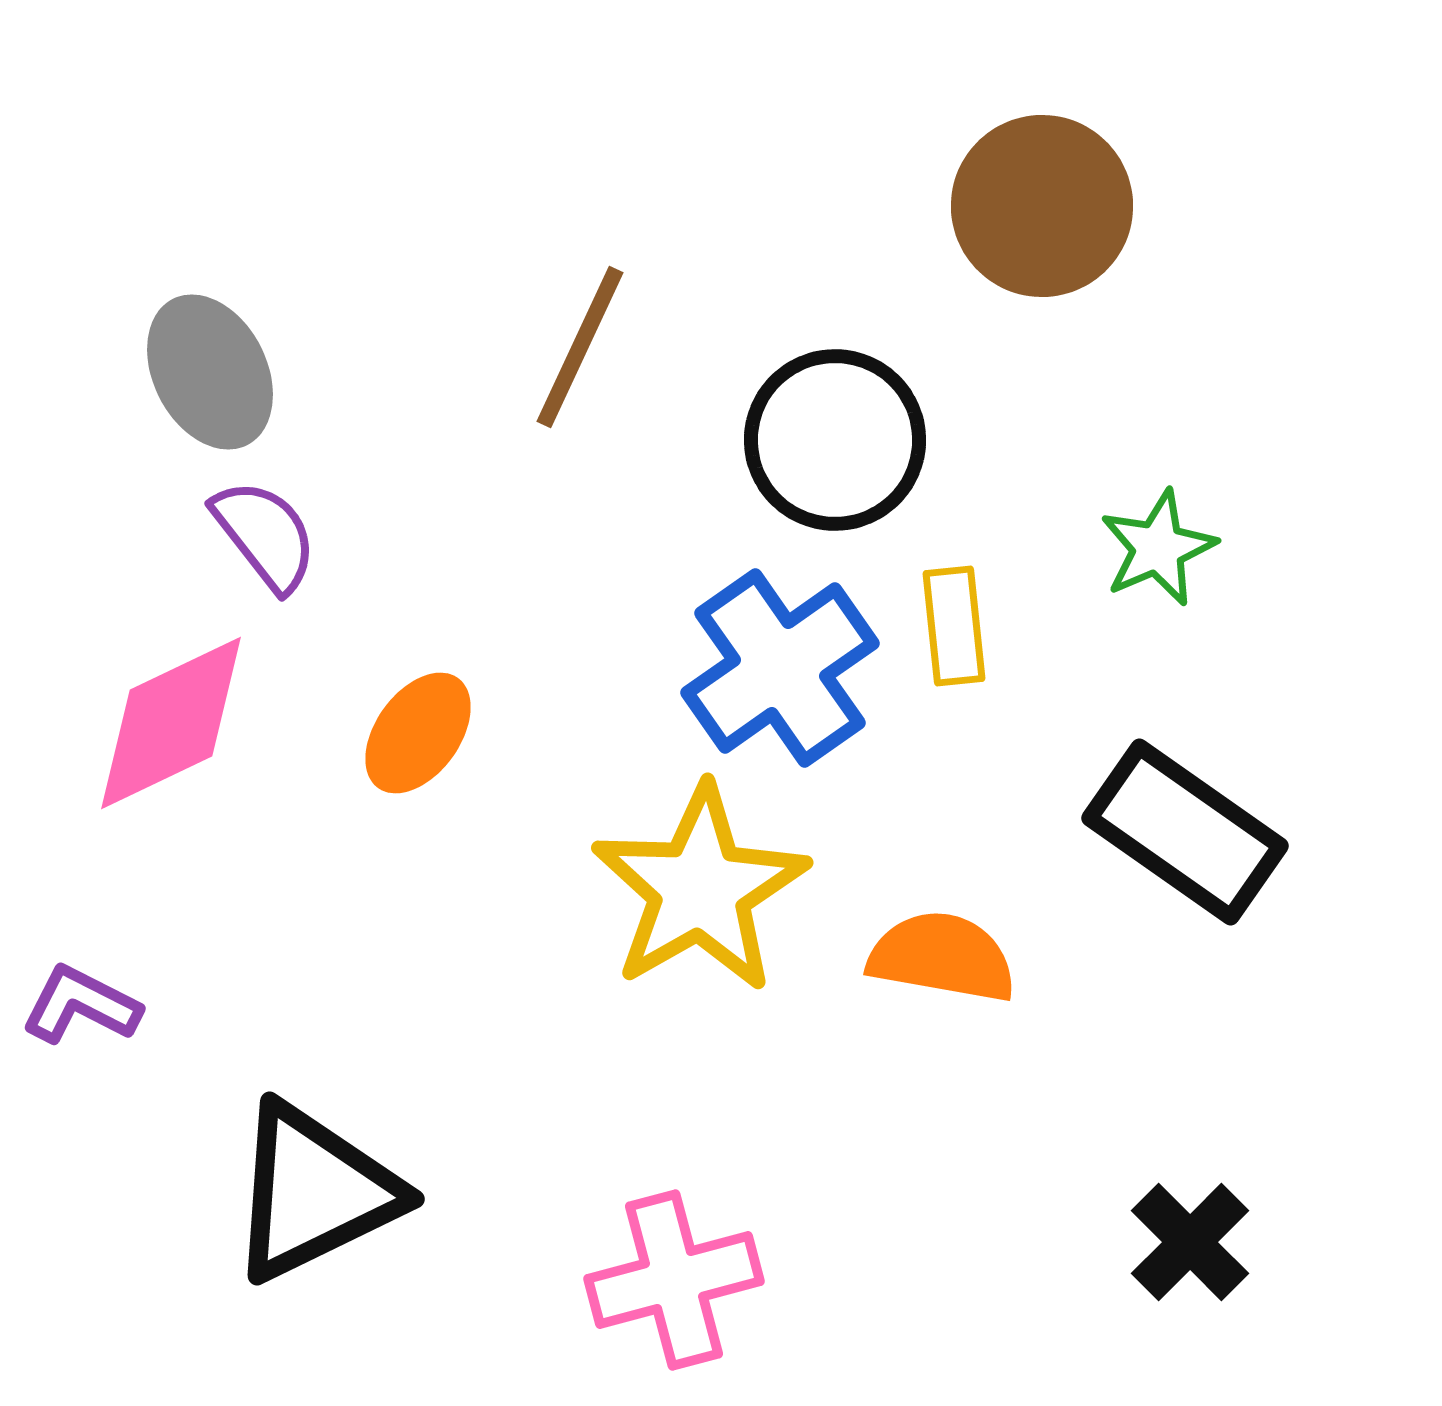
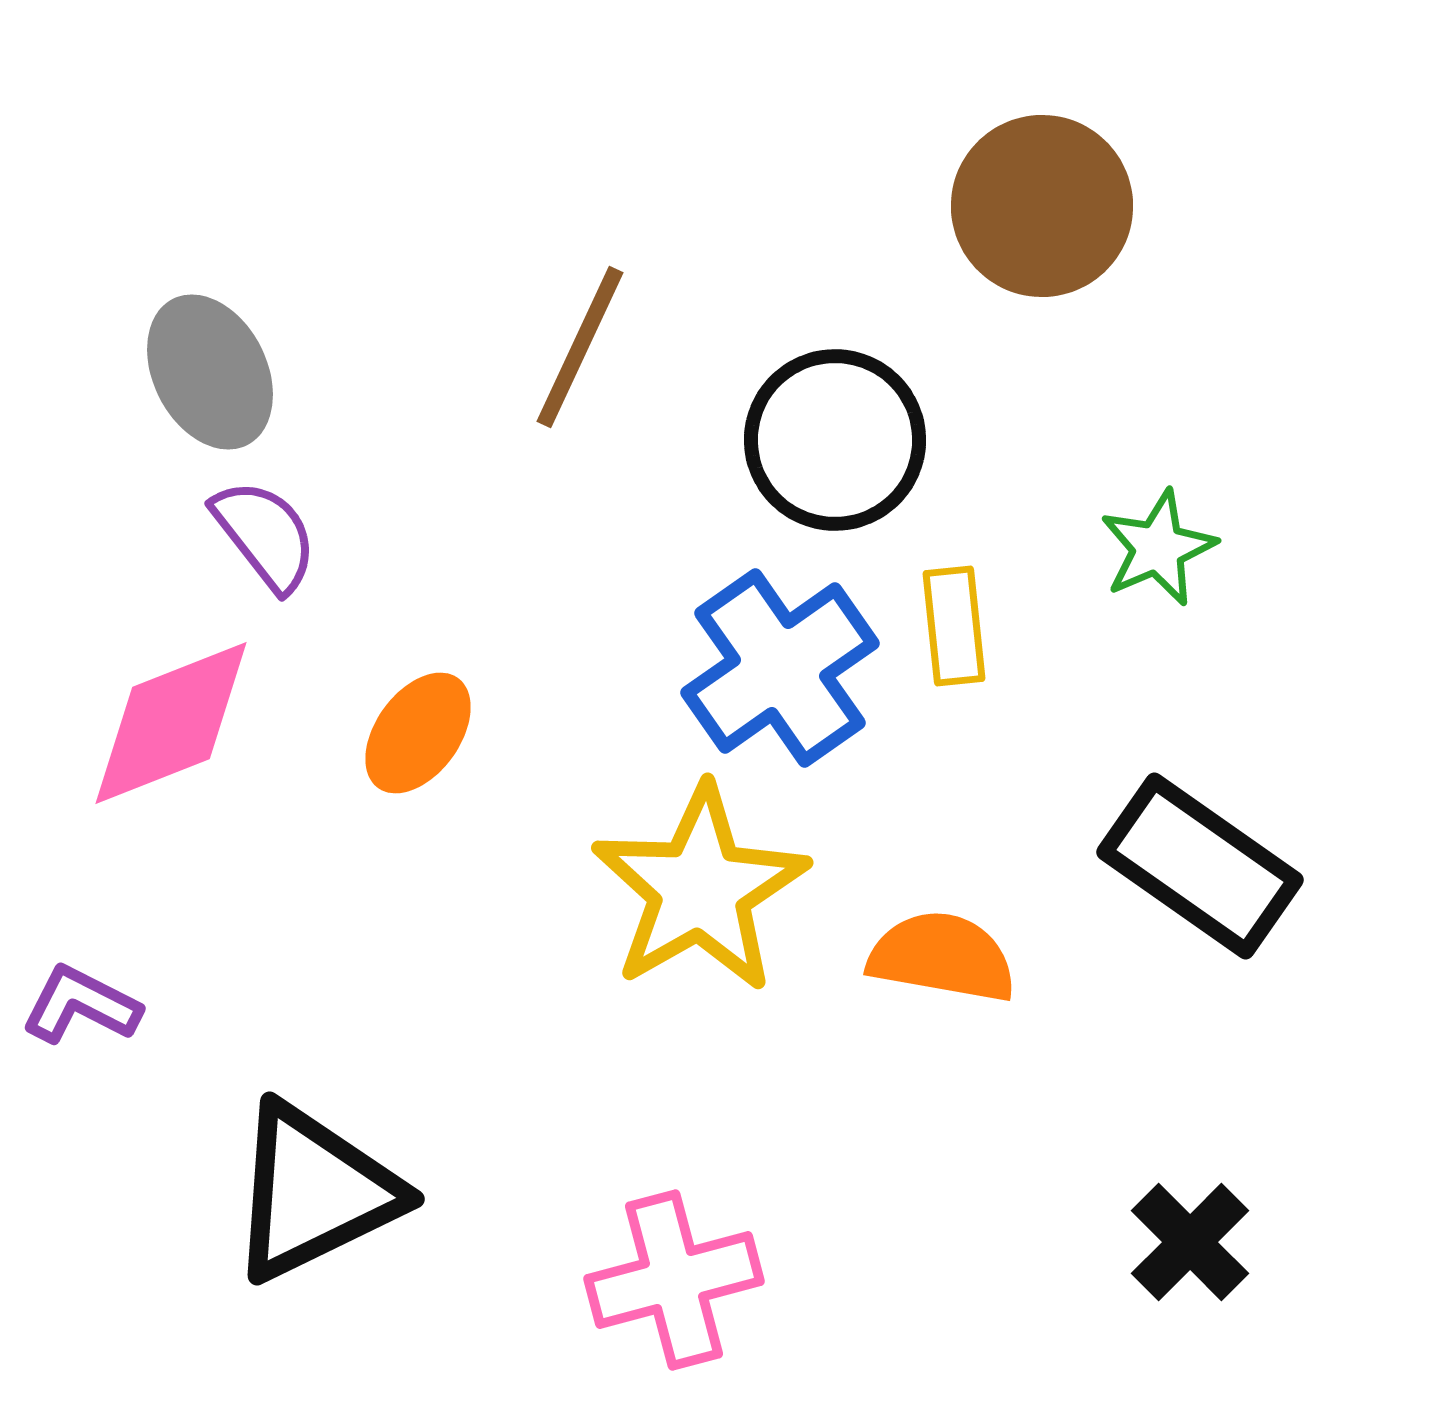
pink diamond: rotated 4 degrees clockwise
black rectangle: moved 15 px right, 34 px down
